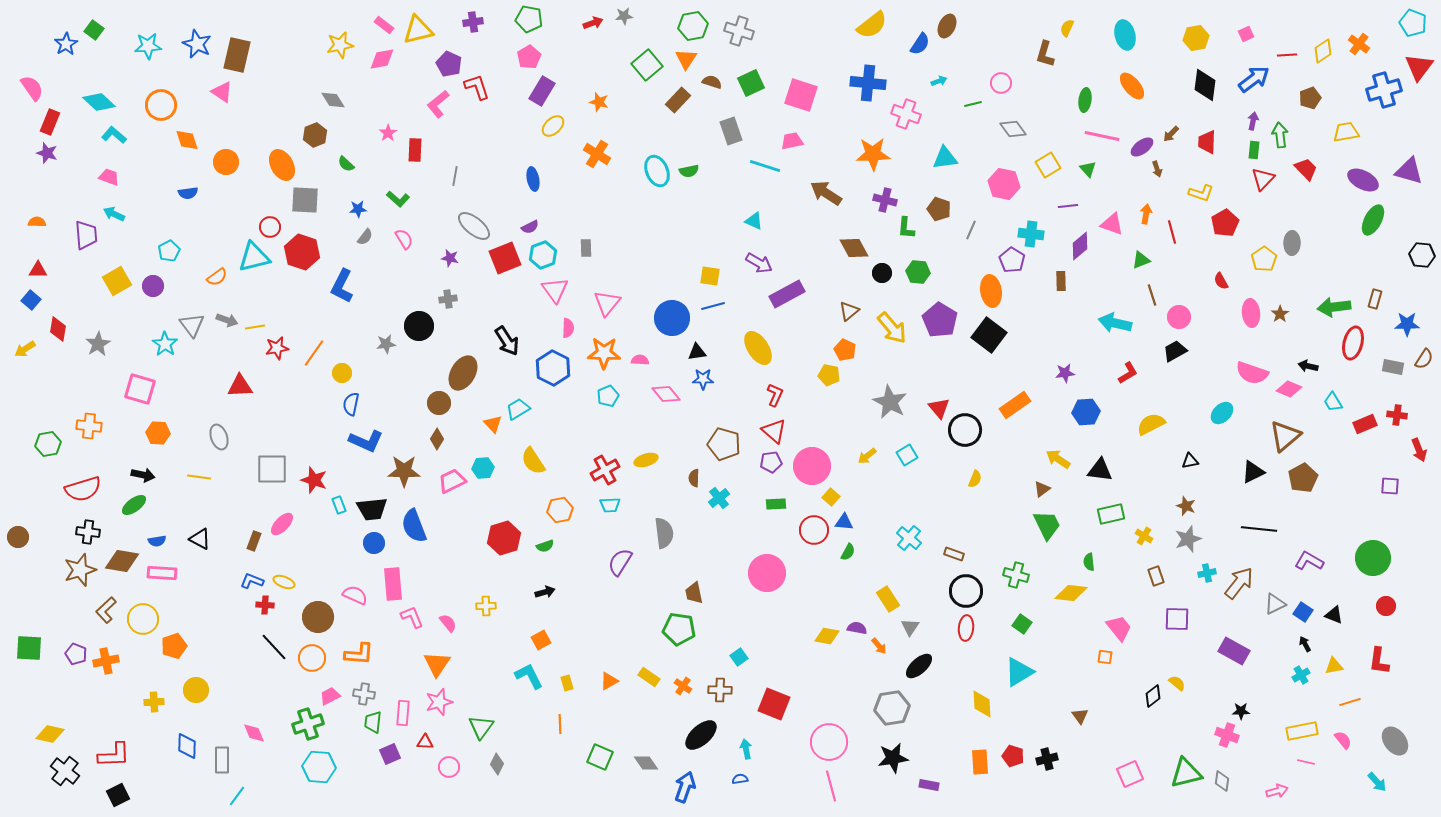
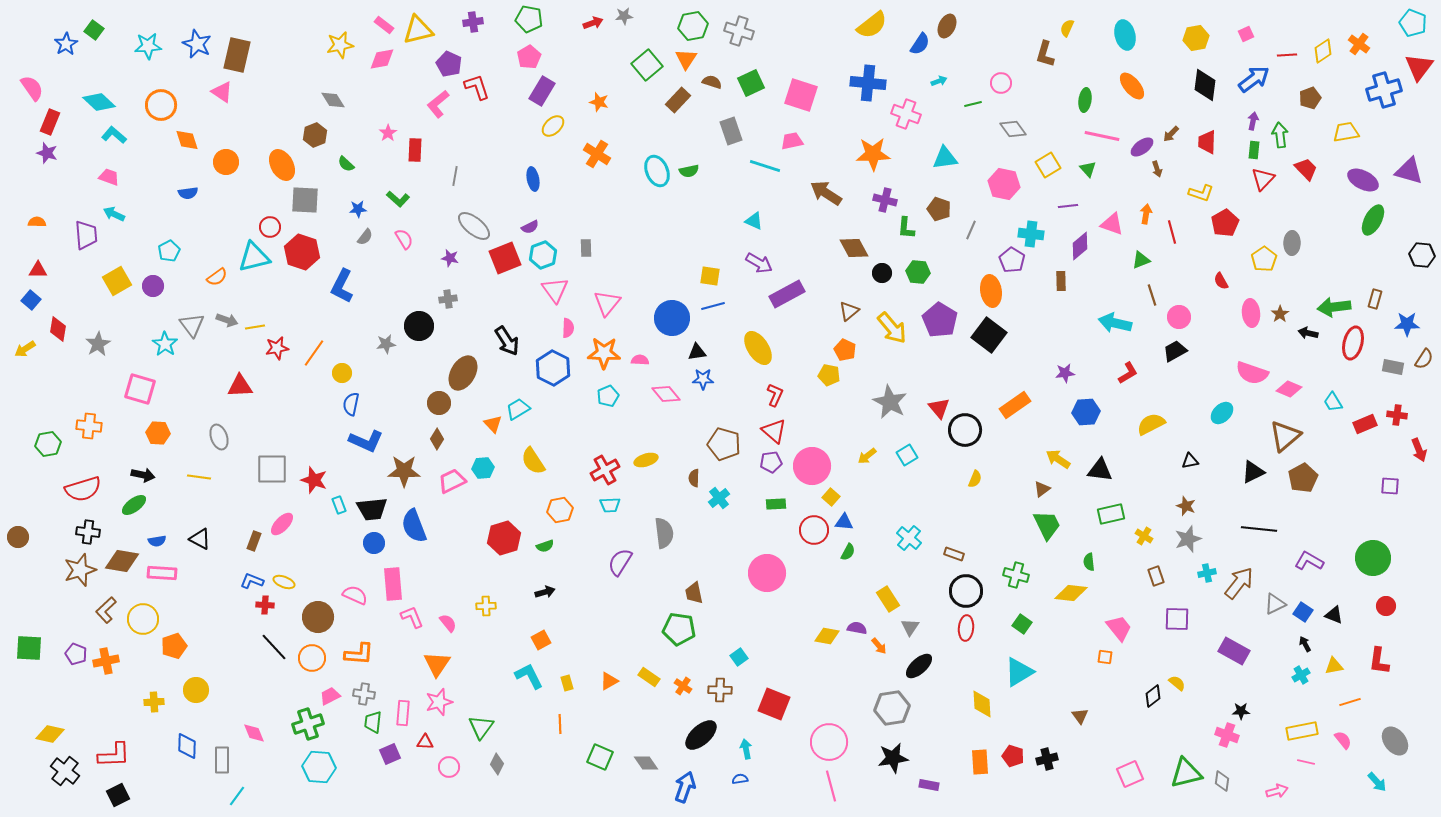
black arrow at (1308, 366): moved 33 px up
